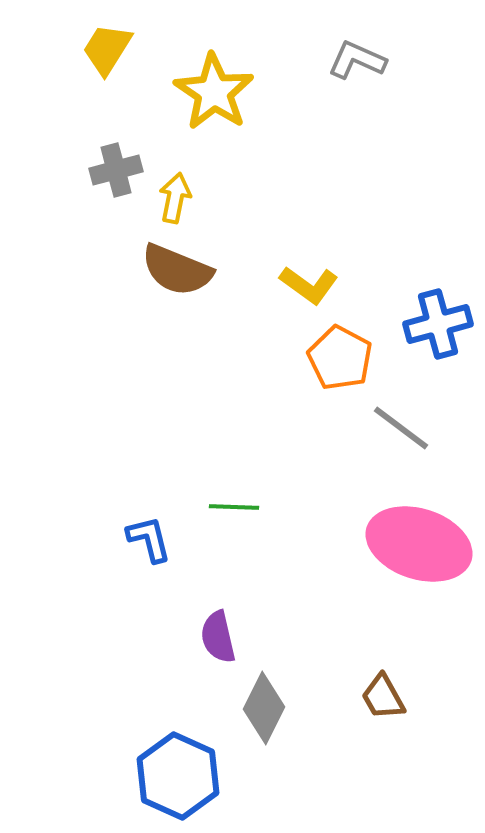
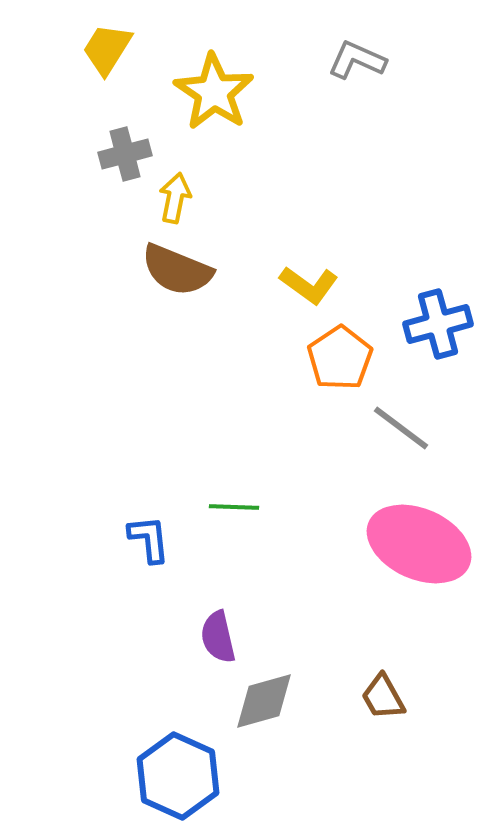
gray cross: moved 9 px right, 16 px up
orange pentagon: rotated 10 degrees clockwise
blue L-shape: rotated 8 degrees clockwise
pink ellipse: rotated 6 degrees clockwise
gray diamond: moved 7 px up; rotated 48 degrees clockwise
